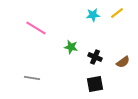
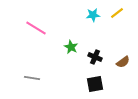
green star: rotated 16 degrees clockwise
